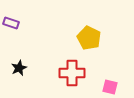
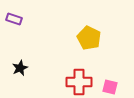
purple rectangle: moved 3 px right, 4 px up
black star: moved 1 px right
red cross: moved 7 px right, 9 px down
